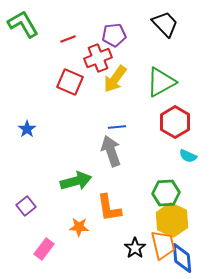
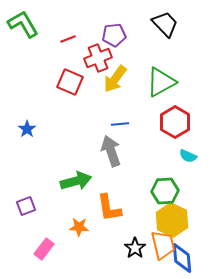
blue line: moved 3 px right, 3 px up
green hexagon: moved 1 px left, 2 px up
purple square: rotated 18 degrees clockwise
